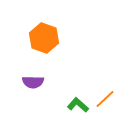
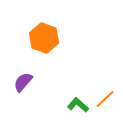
purple semicircle: moved 10 px left; rotated 130 degrees clockwise
